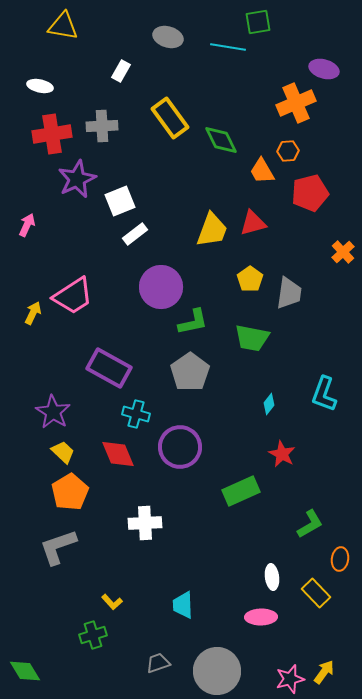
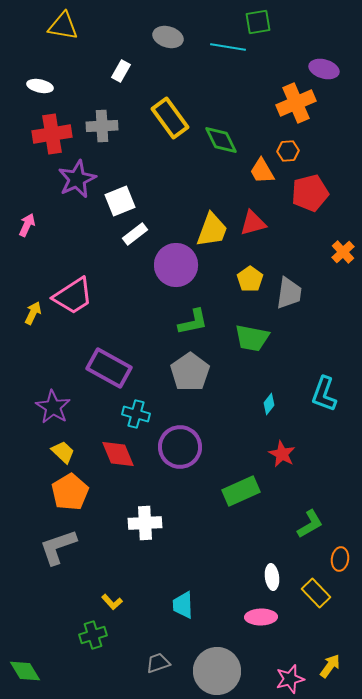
purple circle at (161, 287): moved 15 px right, 22 px up
purple star at (53, 412): moved 5 px up
yellow arrow at (324, 672): moved 6 px right, 6 px up
